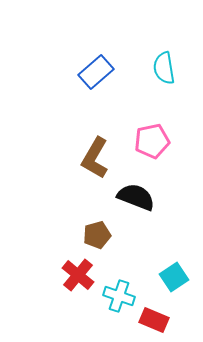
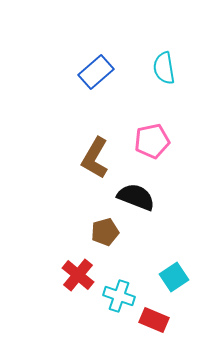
brown pentagon: moved 8 px right, 3 px up
